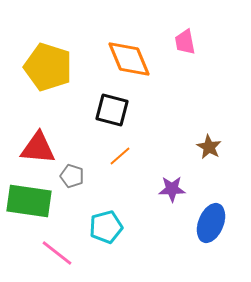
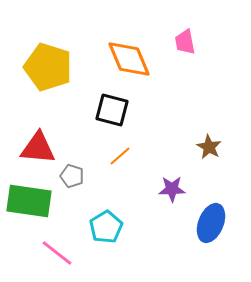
cyan pentagon: rotated 16 degrees counterclockwise
